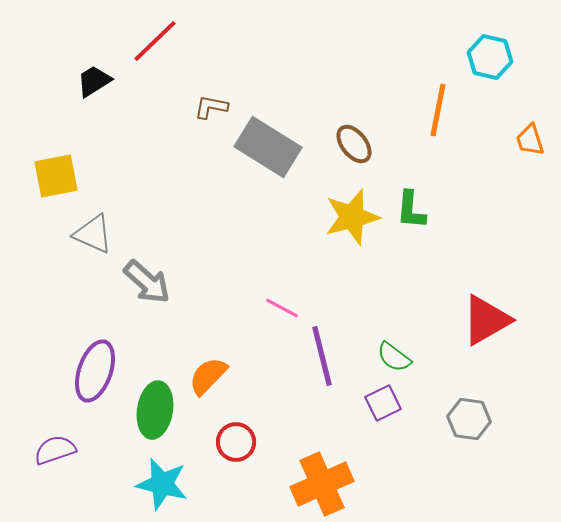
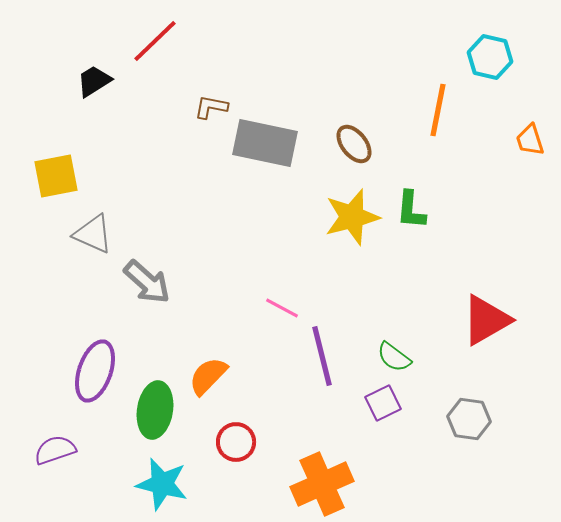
gray rectangle: moved 3 px left, 4 px up; rotated 20 degrees counterclockwise
